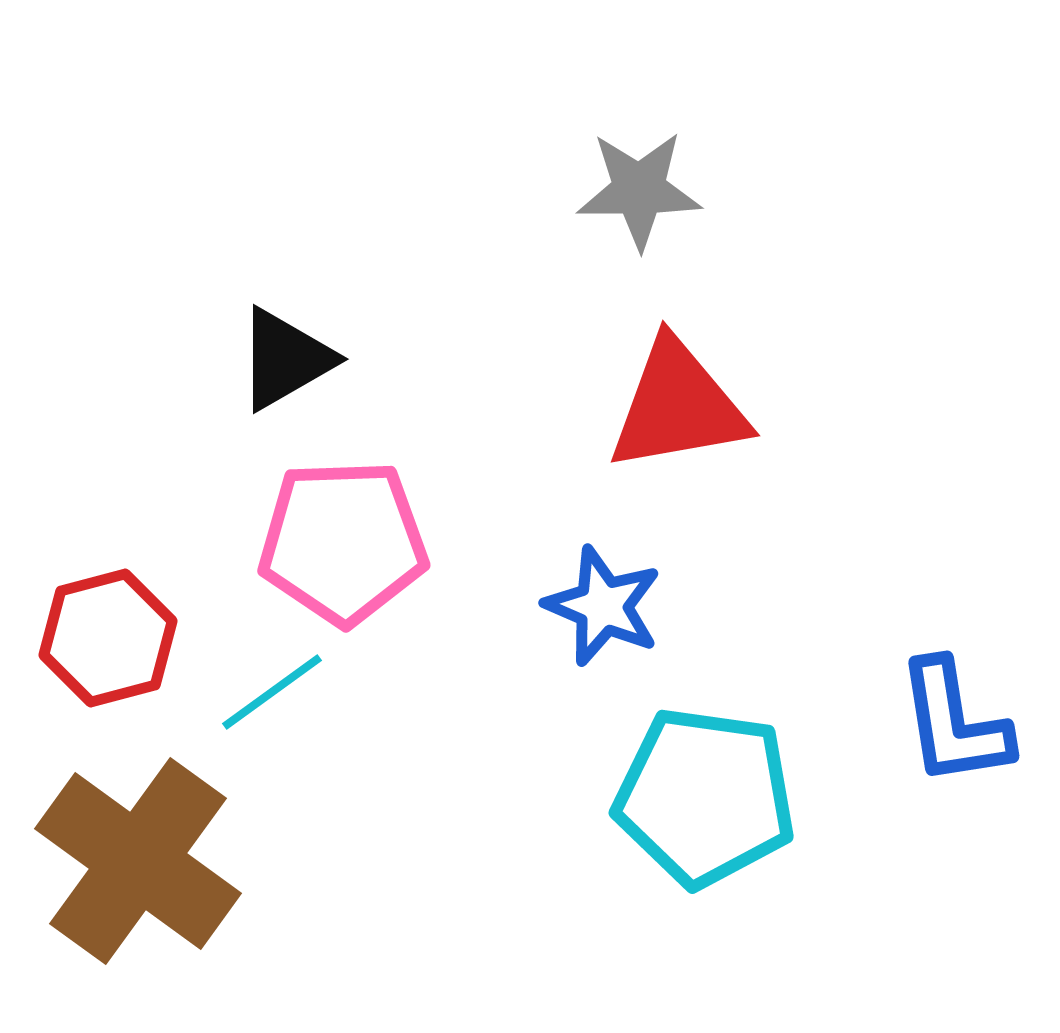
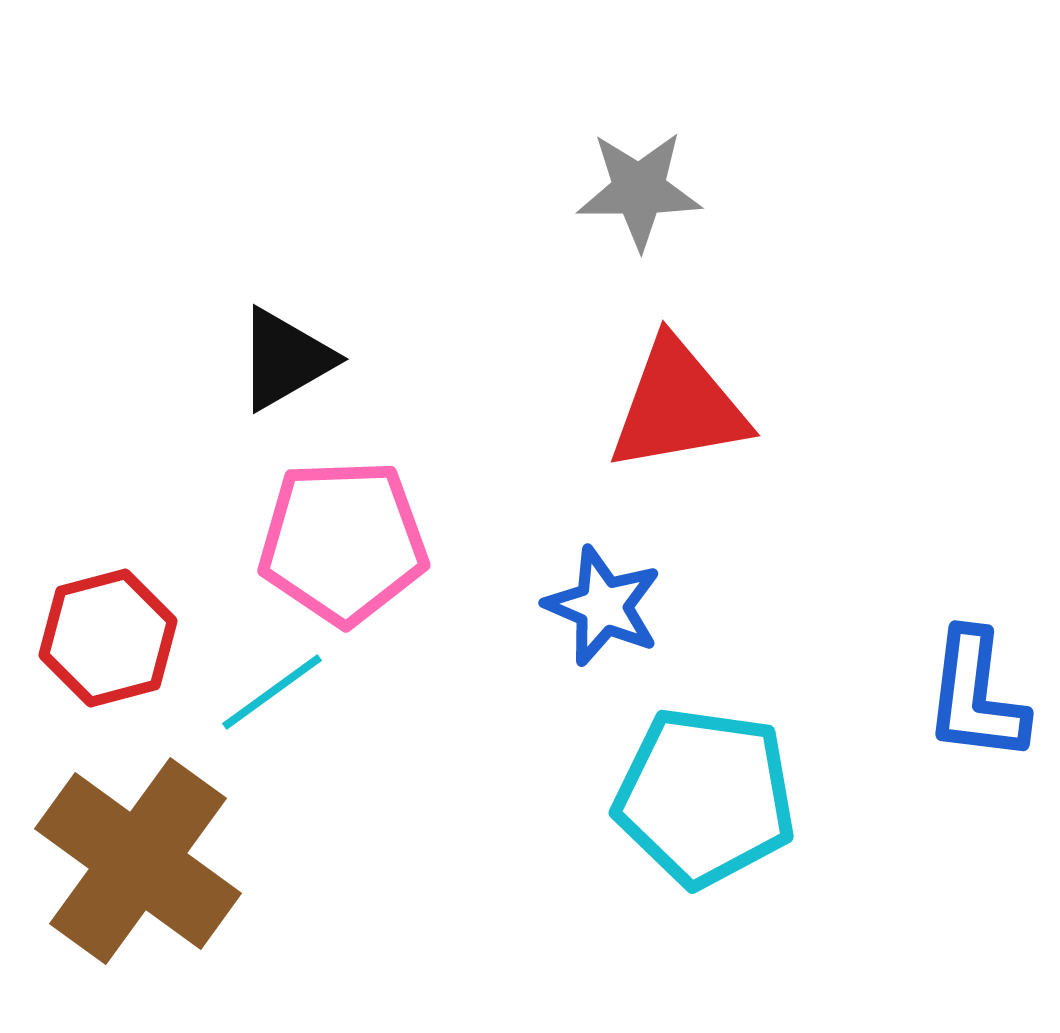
blue L-shape: moved 22 px right, 27 px up; rotated 16 degrees clockwise
